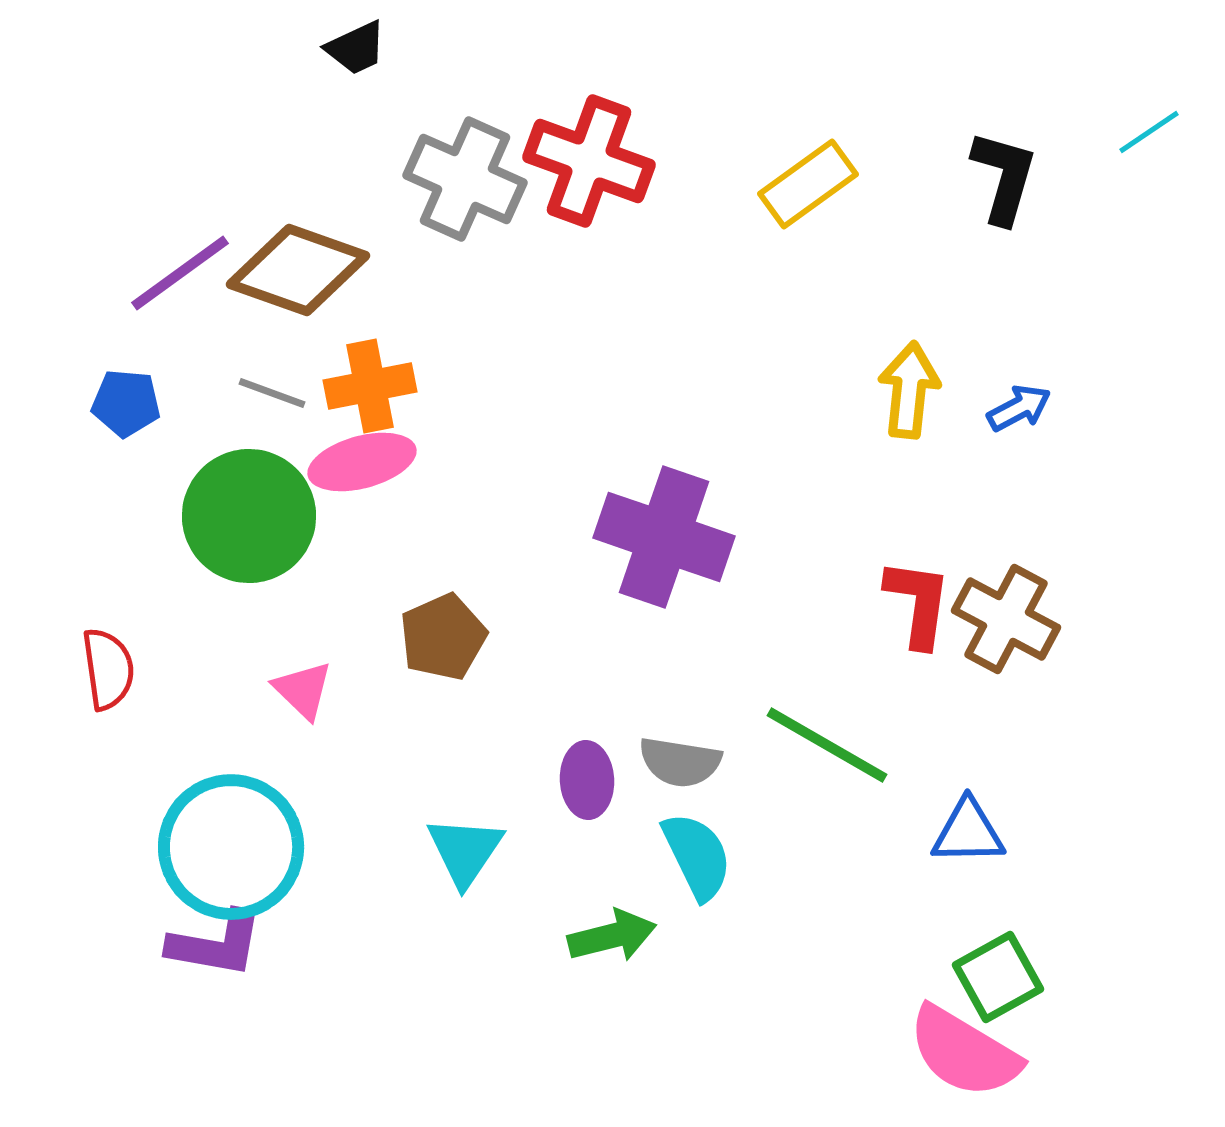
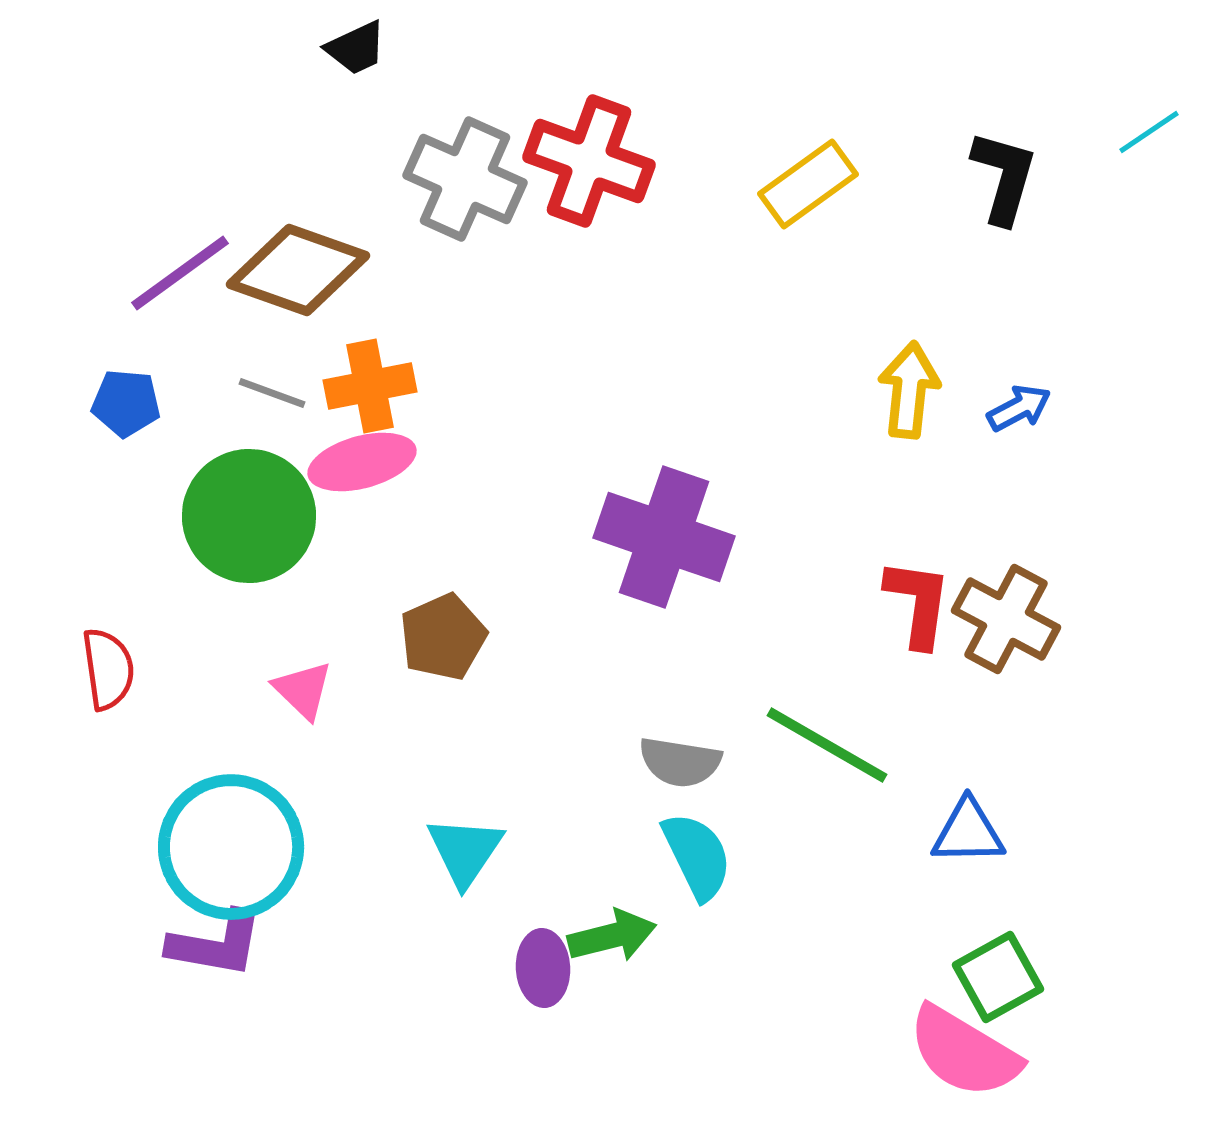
purple ellipse: moved 44 px left, 188 px down
